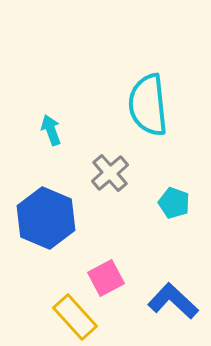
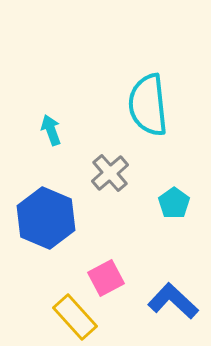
cyan pentagon: rotated 16 degrees clockwise
